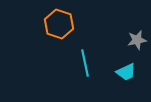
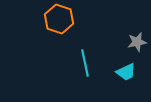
orange hexagon: moved 5 px up
gray star: moved 2 px down
